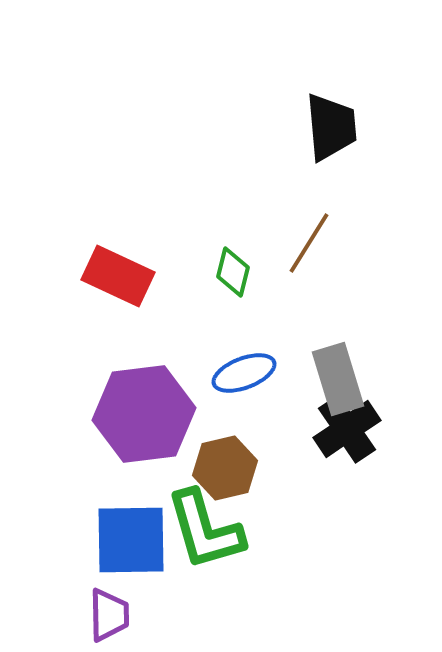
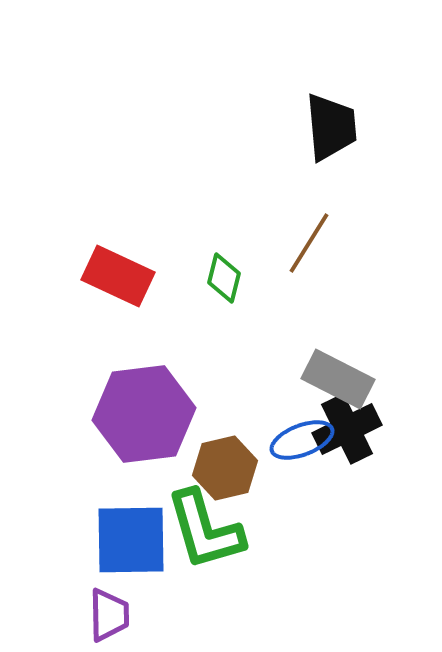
green diamond: moved 9 px left, 6 px down
blue ellipse: moved 58 px right, 67 px down
gray rectangle: rotated 46 degrees counterclockwise
black cross: rotated 8 degrees clockwise
